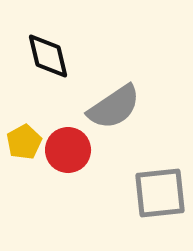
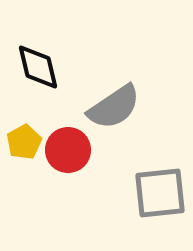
black diamond: moved 10 px left, 11 px down
